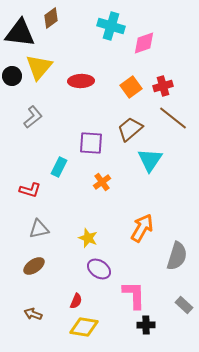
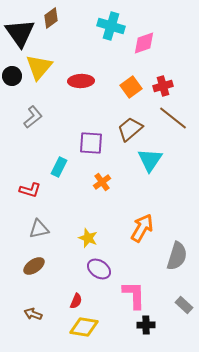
black triangle: rotated 48 degrees clockwise
